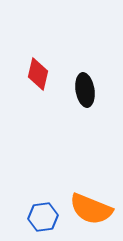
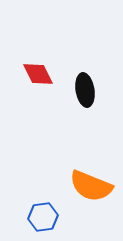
red diamond: rotated 40 degrees counterclockwise
orange semicircle: moved 23 px up
